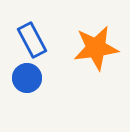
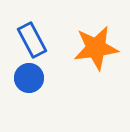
blue circle: moved 2 px right
